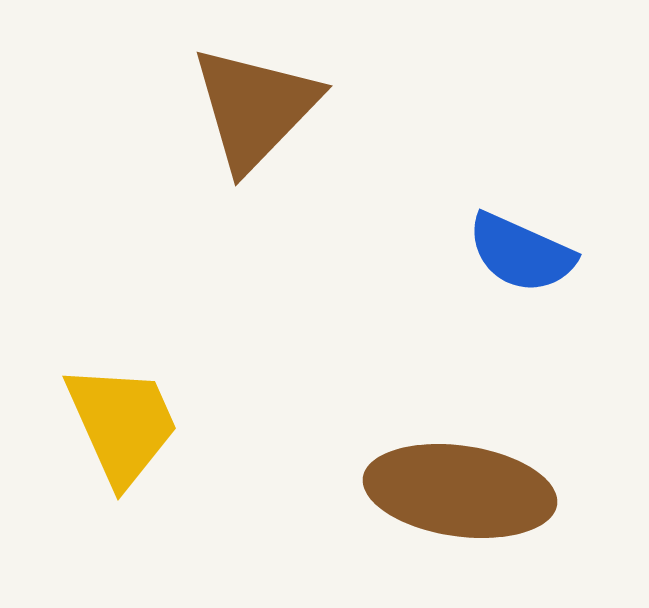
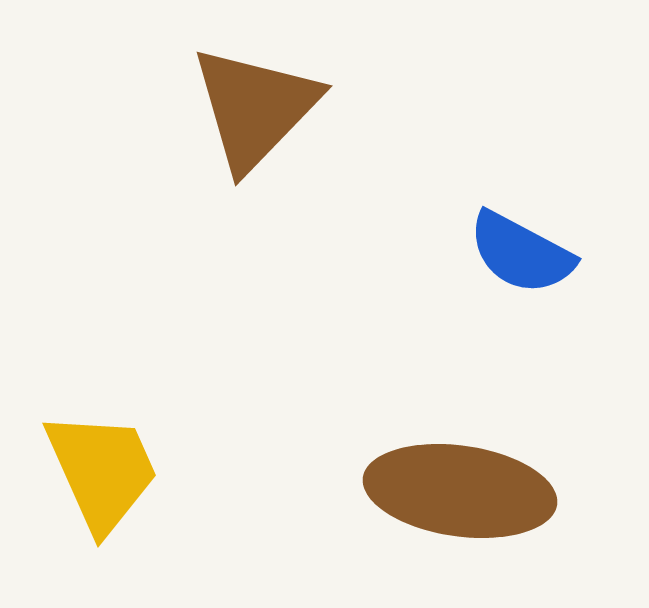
blue semicircle: rotated 4 degrees clockwise
yellow trapezoid: moved 20 px left, 47 px down
